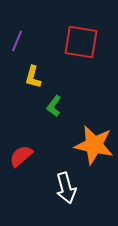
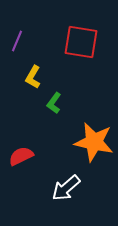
yellow L-shape: rotated 15 degrees clockwise
green L-shape: moved 3 px up
orange star: moved 3 px up
red semicircle: rotated 15 degrees clockwise
white arrow: rotated 64 degrees clockwise
